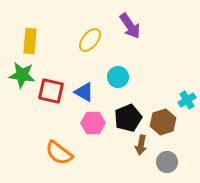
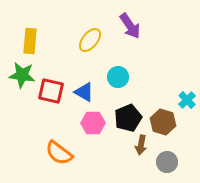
cyan cross: rotated 12 degrees counterclockwise
brown hexagon: rotated 25 degrees counterclockwise
